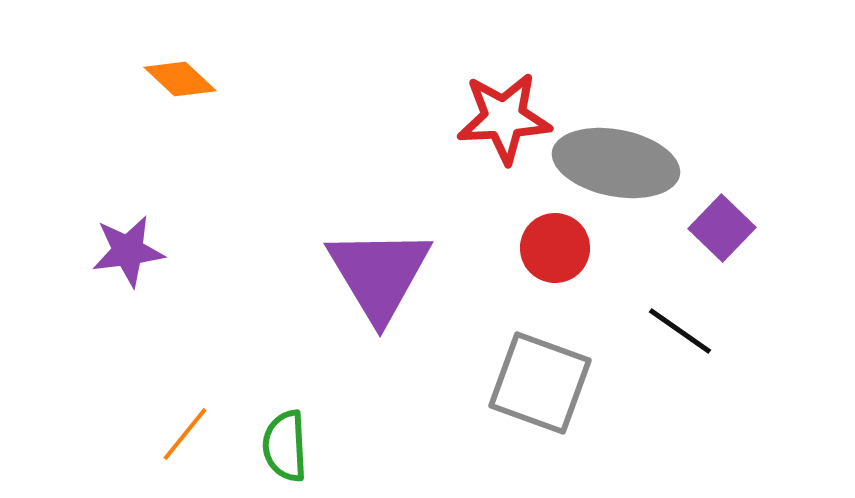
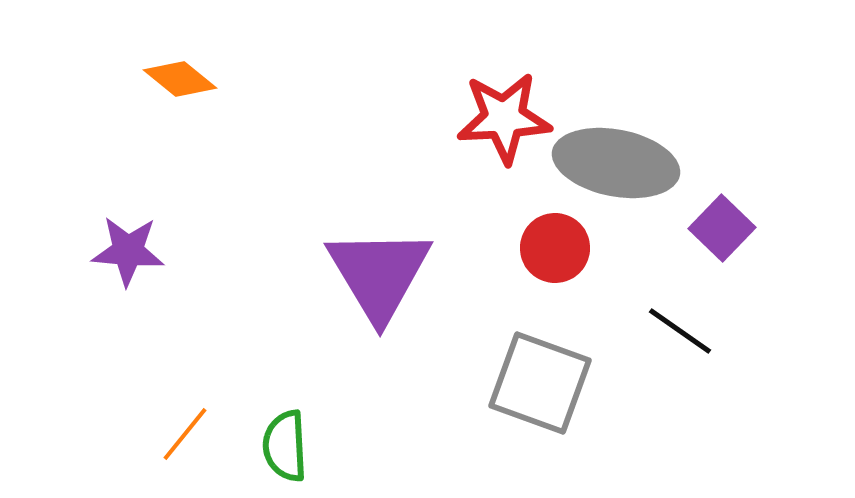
orange diamond: rotated 4 degrees counterclockwise
purple star: rotated 12 degrees clockwise
